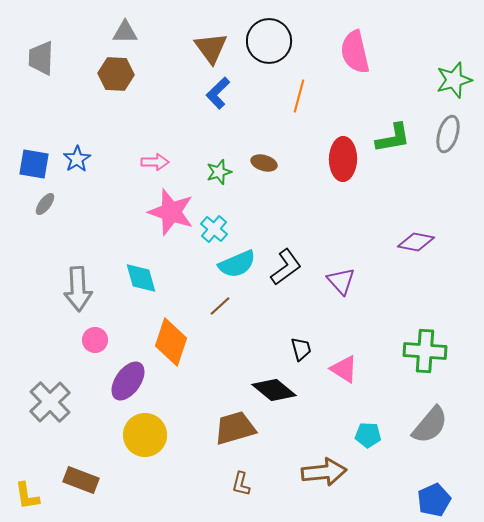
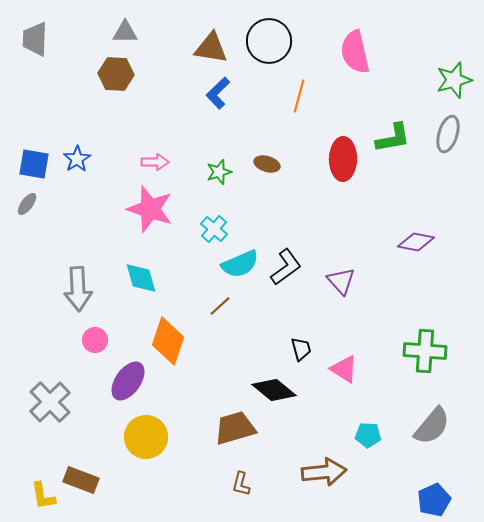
brown triangle at (211, 48): rotated 45 degrees counterclockwise
gray trapezoid at (41, 58): moved 6 px left, 19 px up
brown ellipse at (264, 163): moved 3 px right, 1 px down
gray ellipse at (45, 204): moved 18 px left
pink star at (171, 212): moved 21 px left, 3 px up
cyan semicircle at (237, 264): moved 3 px right
orange diamond at (171, 342): moved 3 px left, 1 px up
gray semicircle at (430, 425): moved 2 px right, 1 px down
yellow circle at (145, 435): moved 1 px right, 2 px down
yellow L-shape at (27, 496): moved 16 px right
